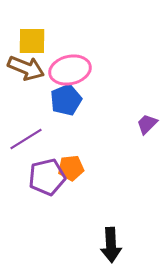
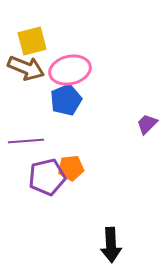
yellow square: rotated 16 degrees counterclockwise
purple line: moved 2 px down; rotated 28 degrees clockwise
